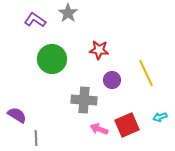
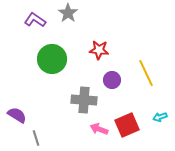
gray line: rotated 14 degrees counterclockwise
